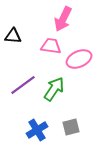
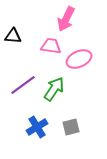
pink arrow: moved 3 px right
blue cross: moved 3 px up
